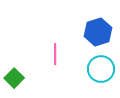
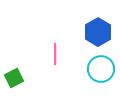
blue hexagon: rotated 12 degrees counterclockwise
green square: rotated 18 degrees clockwise
